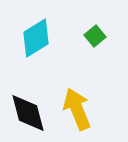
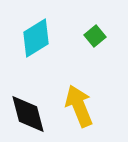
yellow arrow: moved 2 px right, 3 px up
black diamond: moved 1 px down
